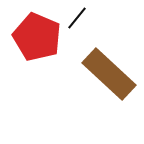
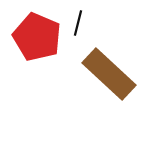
black line: moved 1 px right, 5 px down; rotated 25 degrees counterclockwise
